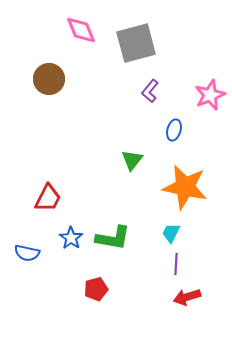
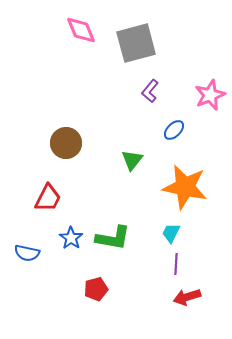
brown circle: moved 17 px right, 64 px down
blue ellipse: rotated 30 degrees clockwise
